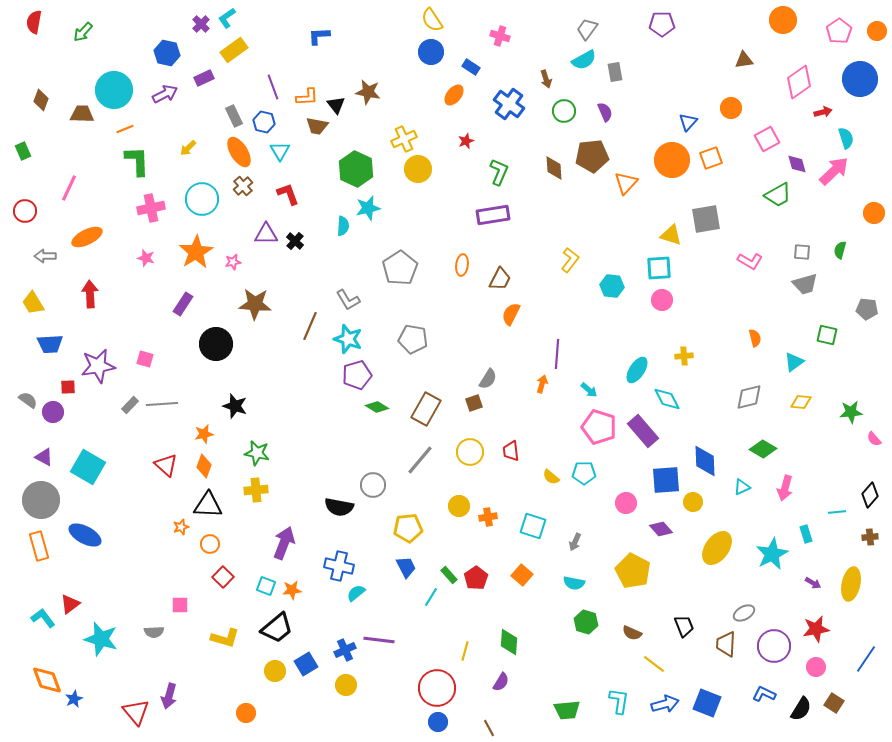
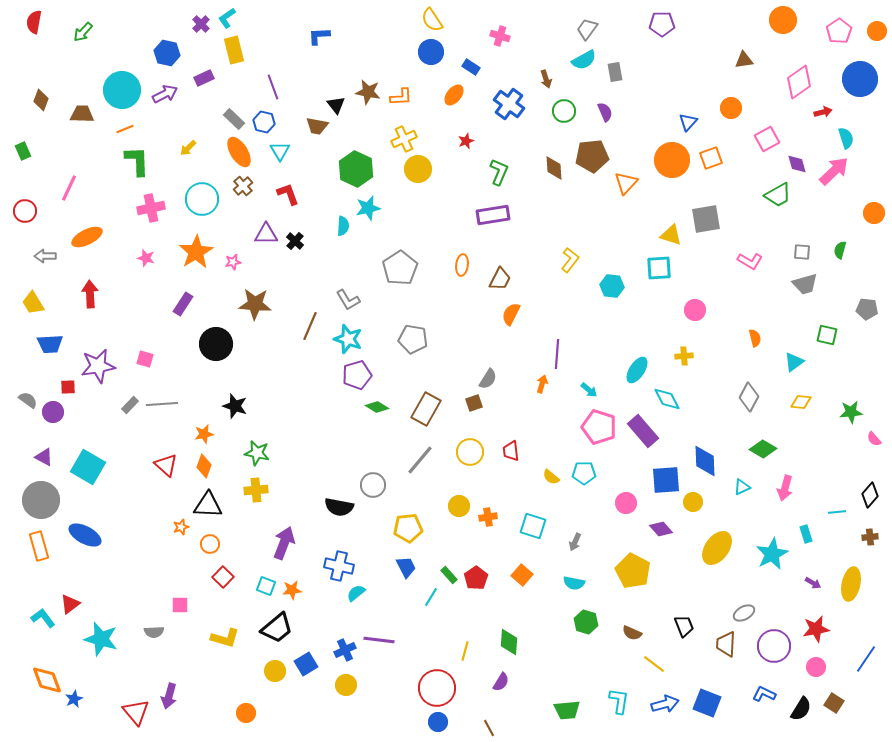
yellow rectangle at (234, 50): rotated 68 degrees counterclockwise
cyan circle at (114, 90): moved 8 px right
orange L-shape at (307, 97): moved 94 px right
gray rectangle at (234, 116): moved 3 px down; rotated 20 degrees counterclockwise
pink circle at (662, 300): moved 33 px right, 10 px down
gray diamond at (749, 397): rotated 48 degrees counterclockwise
